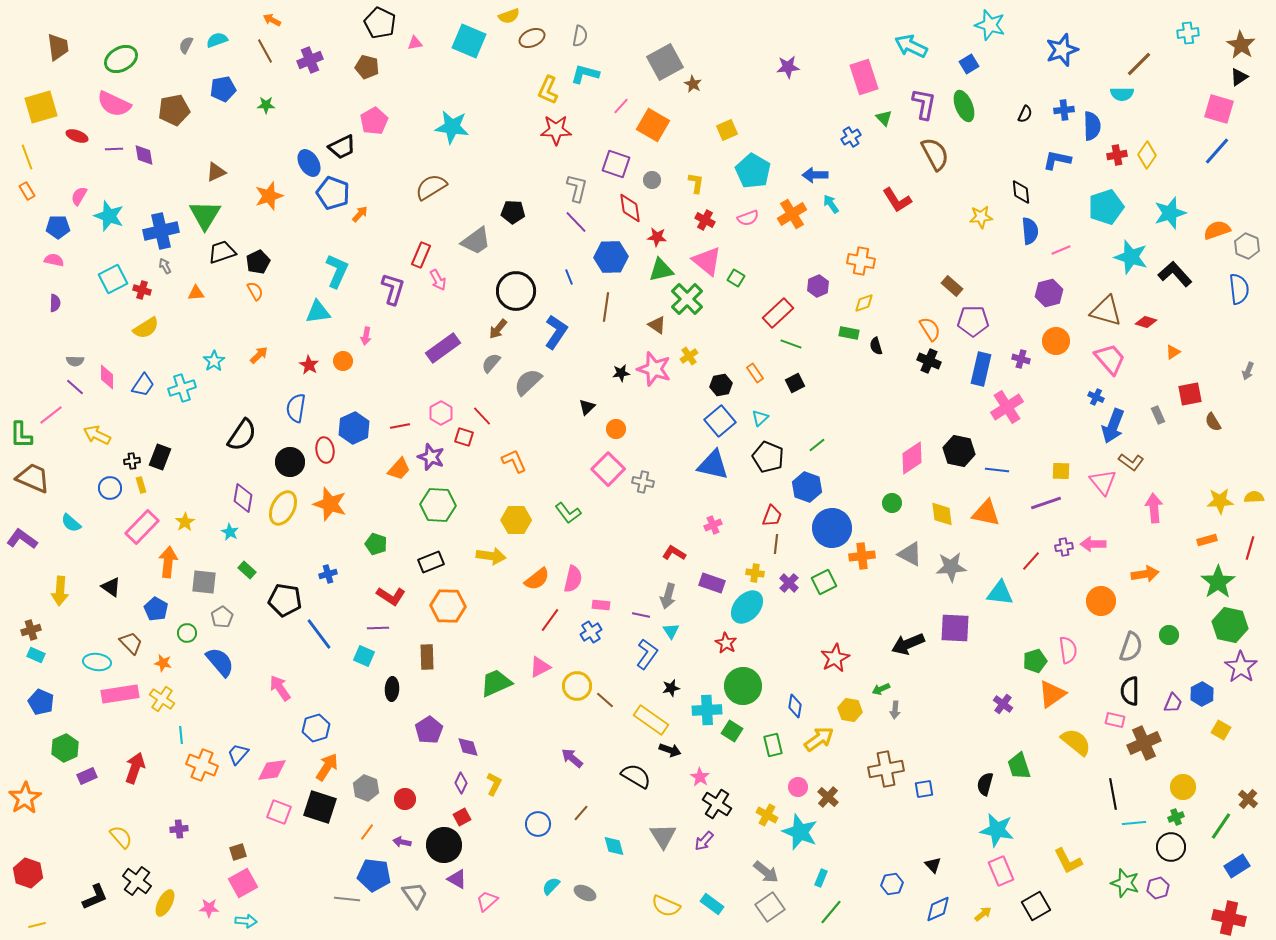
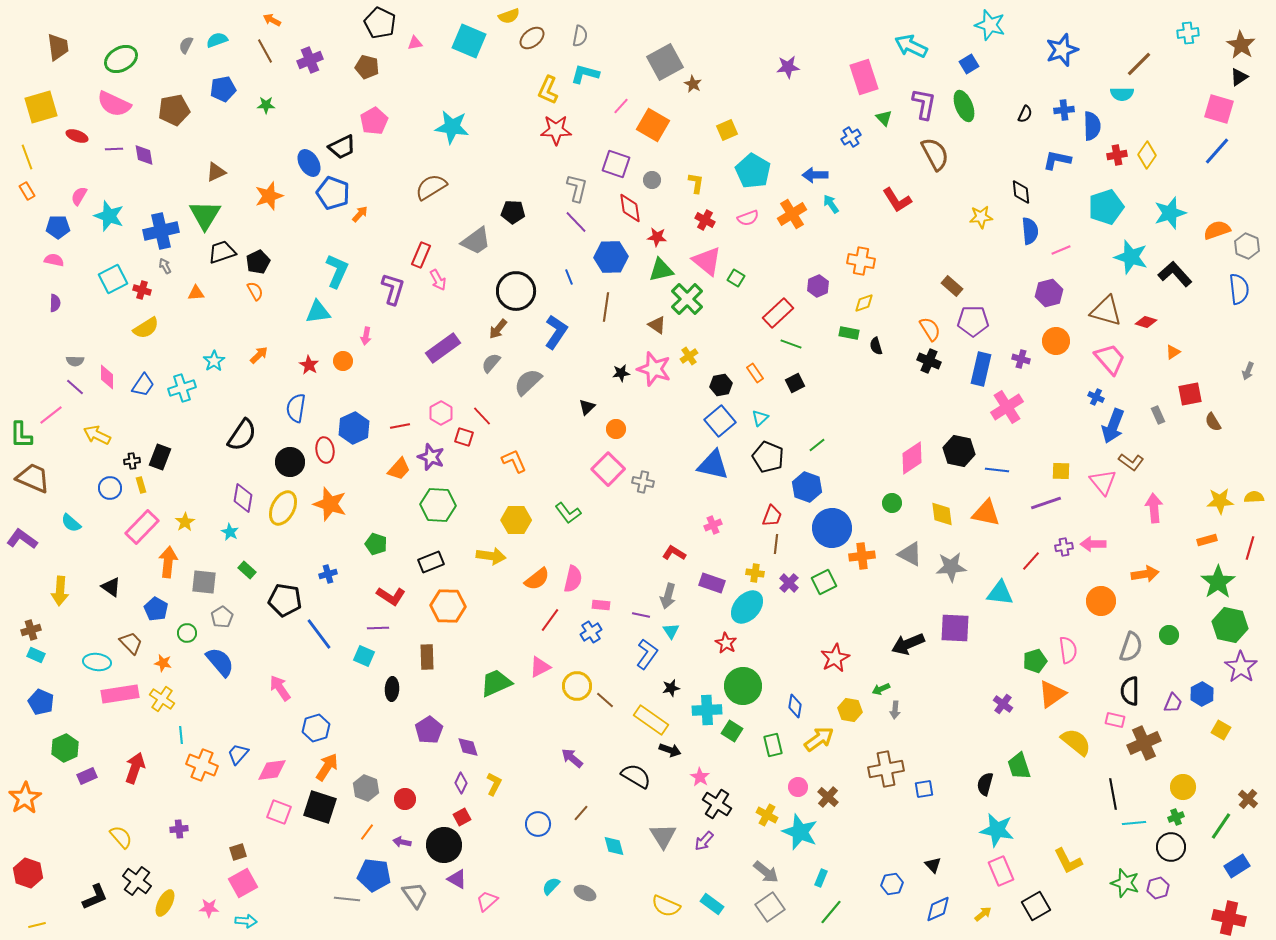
brown ellipse at (532, 38): rotated 15 degrees counterclockwise
